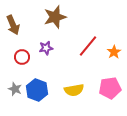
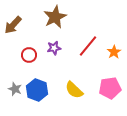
brown star: rotated 10 degrees counterclockwise
brown arrow: rotated 66 degrees clockwise
purple star: moved 8 px right
red circle: moved 7 px right, 2 px up
yellow semicircle: rotated 54 degrees clockwise
